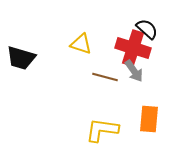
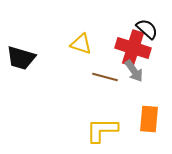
yellow L-shape: rotated 8 degrees counterclockwise
